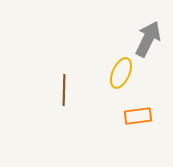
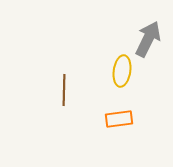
yellow ellipse: moved 1 px right, 2 px up; rotated 16 degrees counterclockwise
orange rectangle: moved 19 px left, 3 px down
